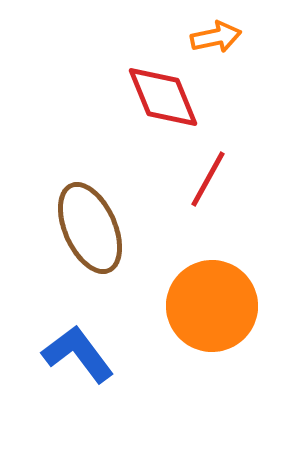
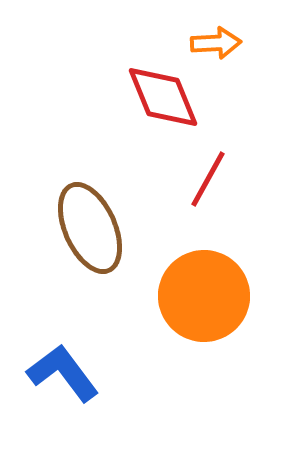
orange arrow: moved 6 px down; rotated 9 degrees clockwise
orange circle: moved 8 px left, 10 px up
blue L-shape: moved 15 px left, 19 px down
